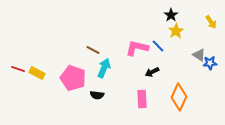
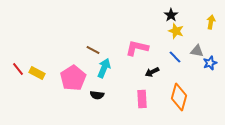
yellow arrow: rotated 136 degrees counterclockwise
yellow star: rotated 21 degrees counterclockwise
blue line: moved 17 px right, 11 px down
gray triangle: moved 2 px left, 4 px up; rotated 24 degrees counterclockwise
blue star: rotated 16 degrees counterclockwise
red line: rotated 32 degrees clockwise
pink pentagon: rotated 20 degrees clockwise
orange diamond: rotated 8 degrees counterclockwise
